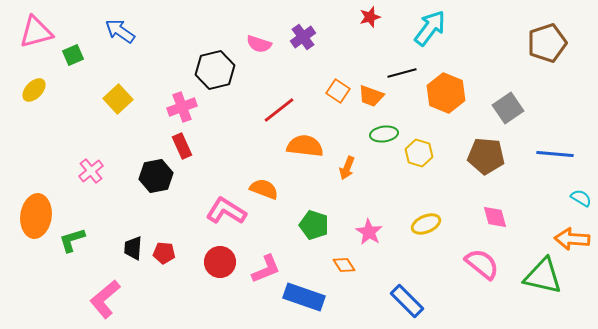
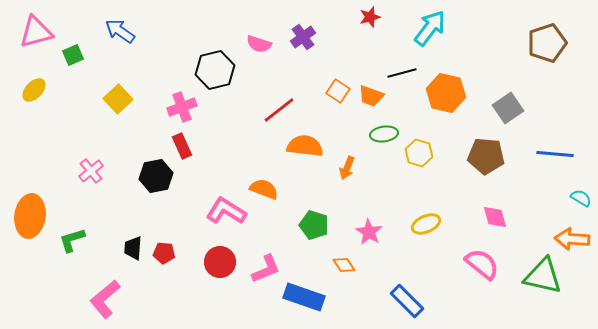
orange hexagon at (446, 93): rotated 9 degrees counterclockwise
orange ellipse at (36, 216): moved 6 px left
